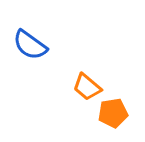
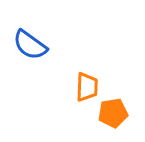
orange trapezoid: rotated 128 degrees counterclockwise
